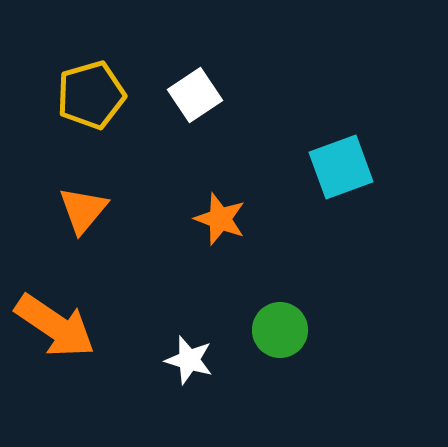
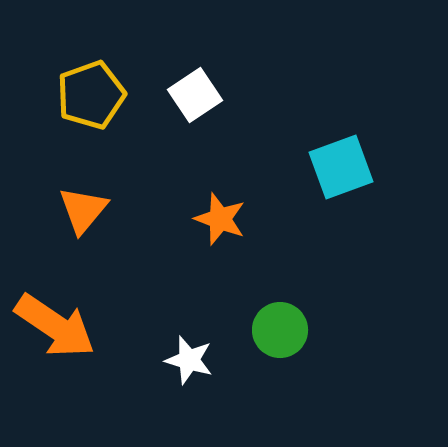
yellow pentagon: rotated 4 degrees counterclockwise
